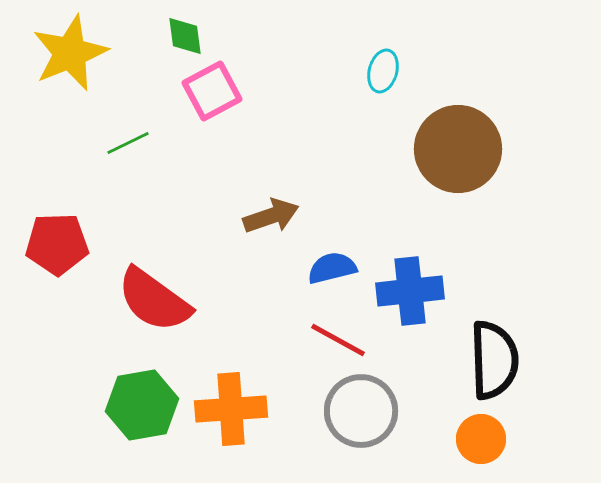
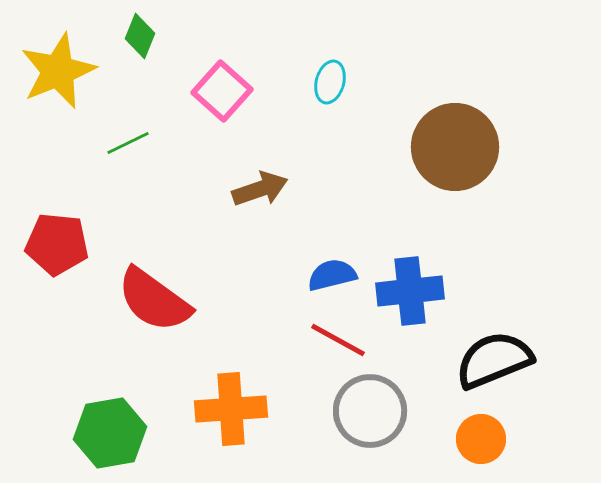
green diamond: moved 45 px left; rotated 30 degrees clockwise
yellow star: moved 12 px left, 18 px down
cyan ellipse: moved 53 px left, 11 px down
pink square: moved 10 px right; rotated 20 degrees counterclockwise
brown circle: moved 3 px left, 2 px up
brown arrow: moved 11 px left, 27 px up
red pentagon: rotated 8 degrees clockwise
blue semicircle: moved 7 px down
black semicircle: rotated 110 degrees counterclockwise
green hexagon: moved 32 px left, 28 px down
gray circle: moved 9 px right
